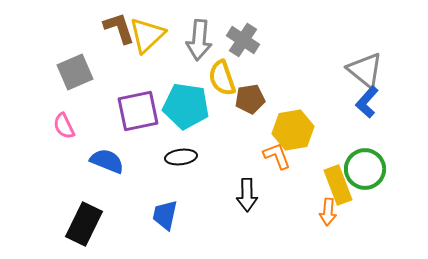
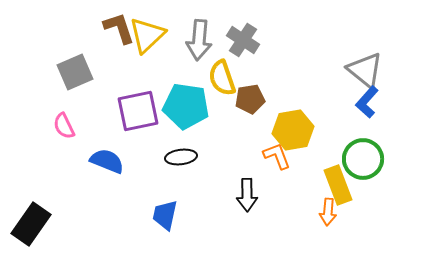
green circle: moved 2 px left, 10 px up
black rectangle: moved 53 px left; rotated 9 degrees clockwise
